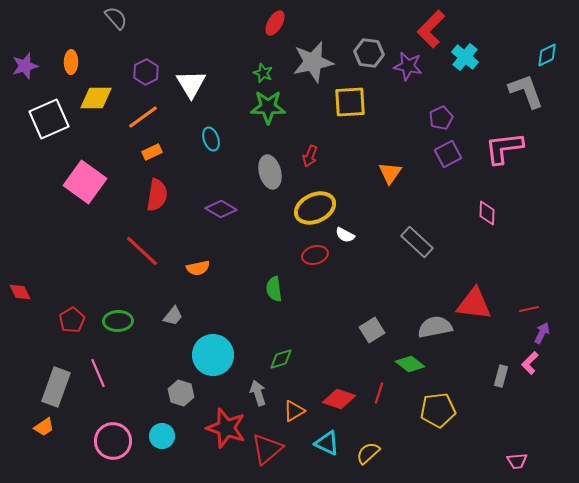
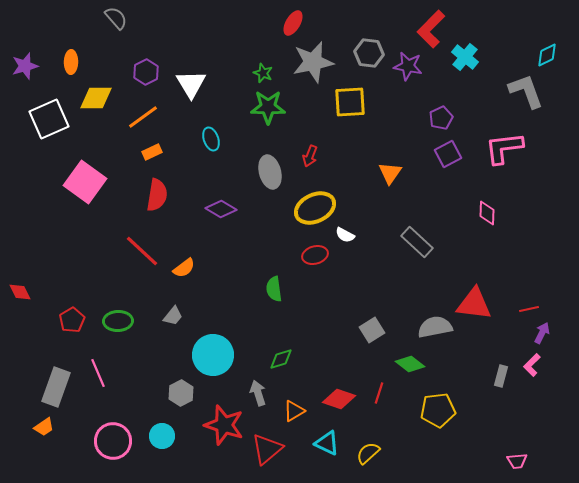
red ellipse at (275, 23): moved 18 px right
orange semicircle at (198, 268): moved 14 px left; rotated 25 degrees counterclockwise
pink L-shape at (530, 363): moved 2 px right, 2 px down
gray hexagon at (181, 393): rotated 15 degrees clockwise
red star at (226, 428): moved 2 px left, 3 px up
